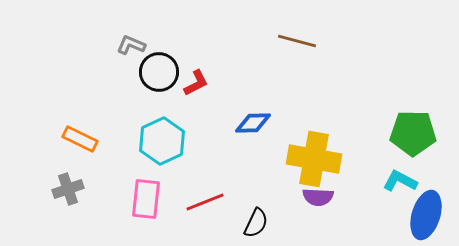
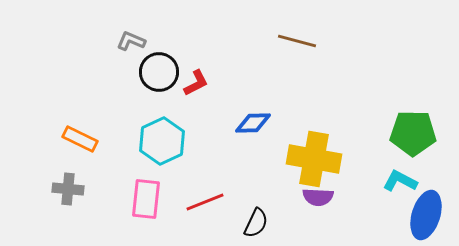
gray L-shape: moved 4 px up
gray cross: rotated 24 degrees clockwise
